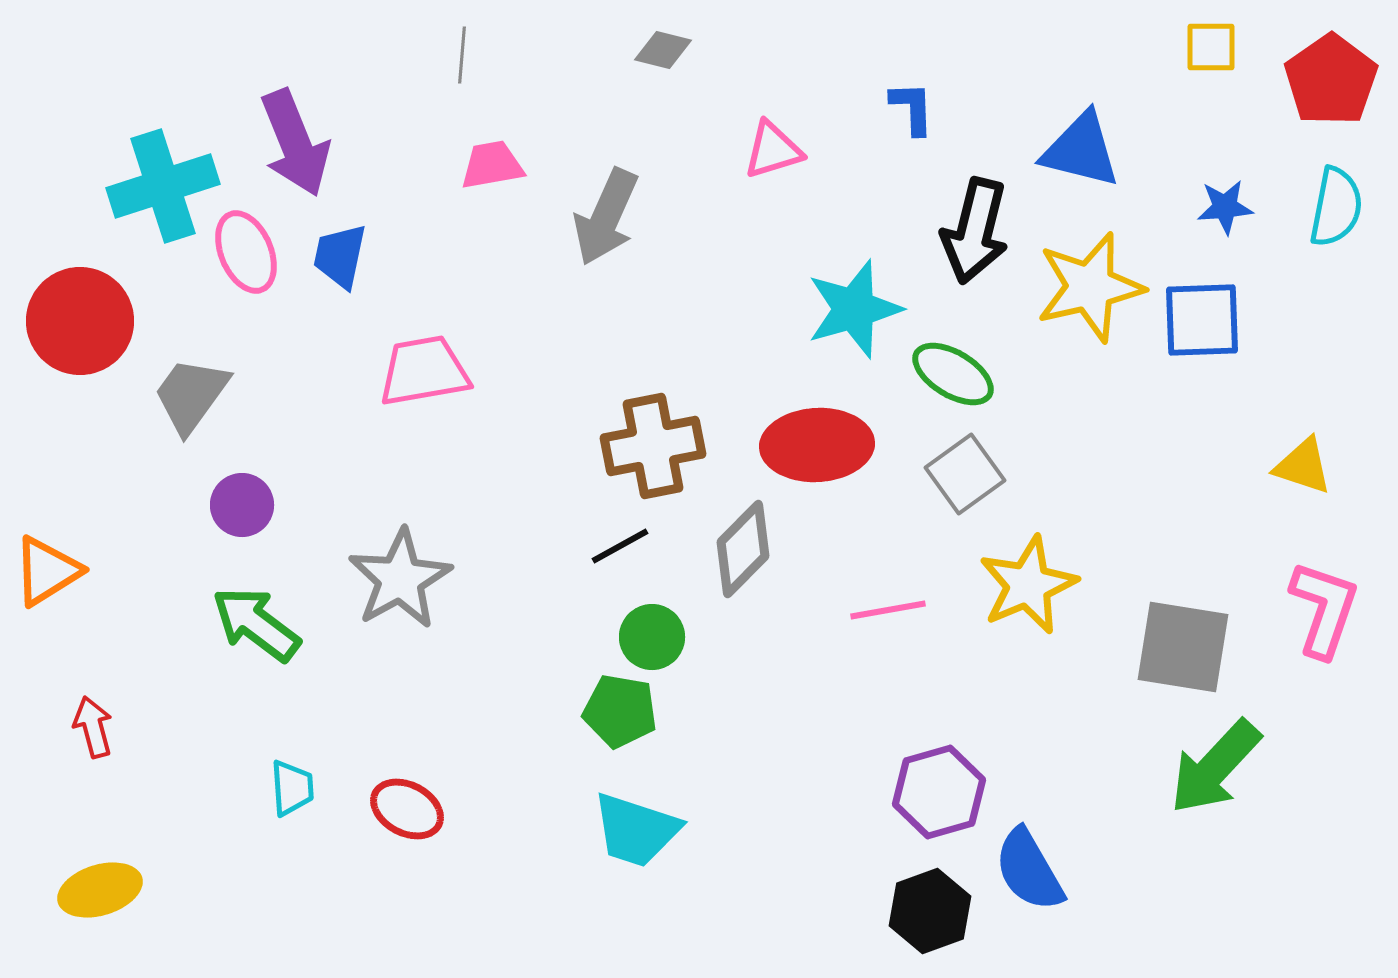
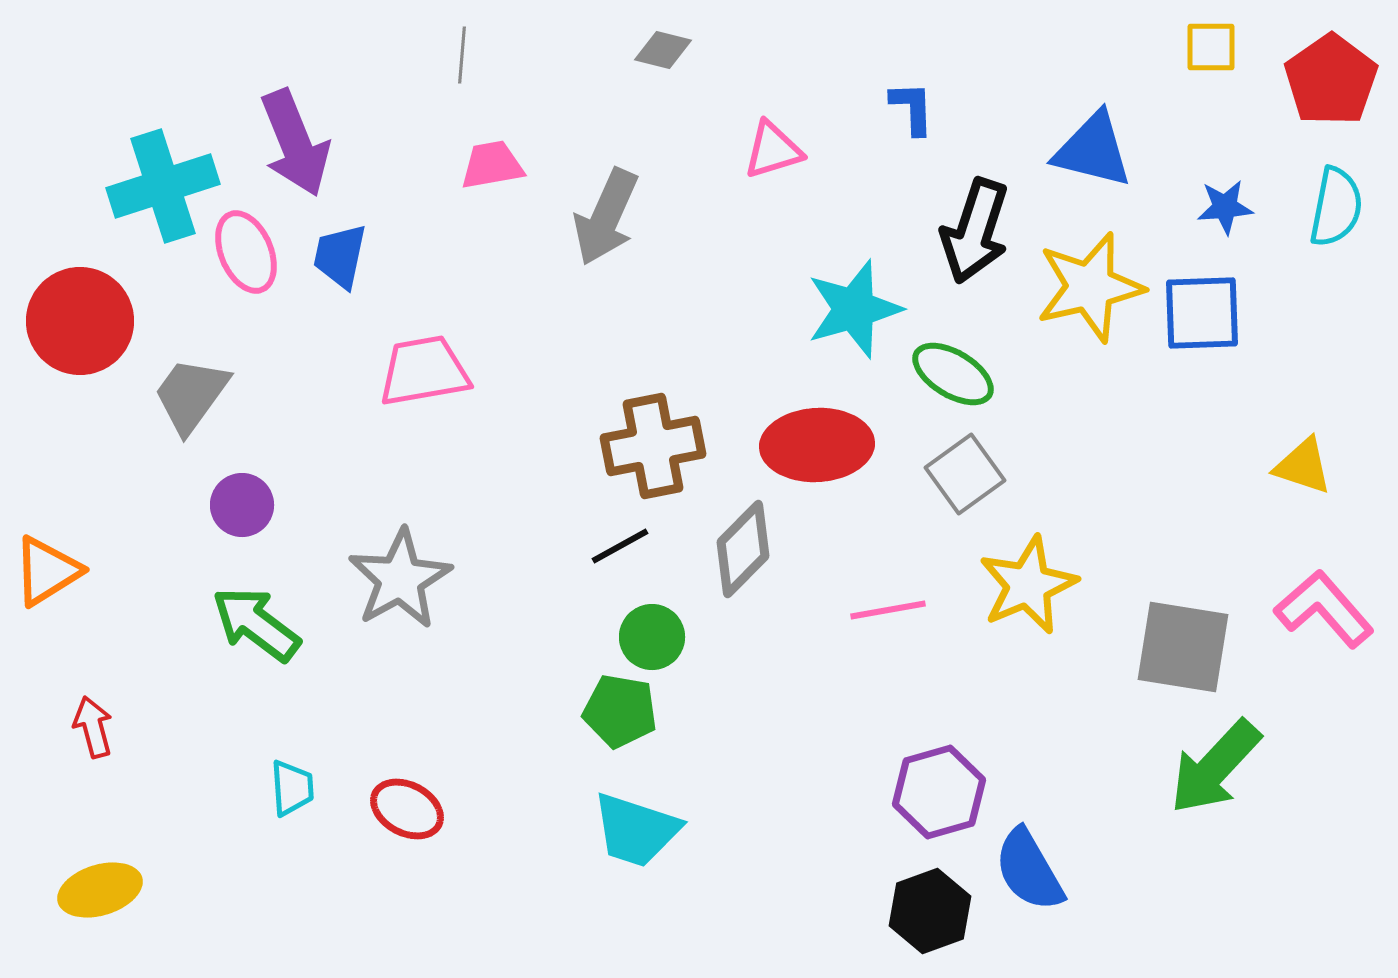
blue triangle at (1081, 150): moved 12 px right
black arrow at (975, 231): rotated 4 degrees clockwise
blue square at (1202, 320): moved 7 px up
pink L-shape at (1324, 609): rotated 60 degrees counterclockwise
